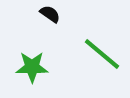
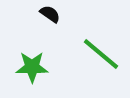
green line: moved 1 px left
